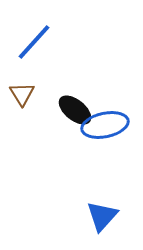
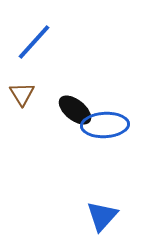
blue ellipse: rotated 9 degrees clockwise
